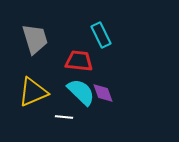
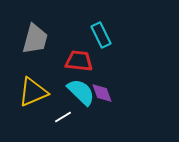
gray trapezoid: rotated 32 degrees clockwise
purple diamond: moved 1 px left
white line: moved 1 px left; rotated 36 degrees counterclockwise
